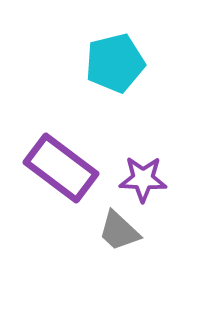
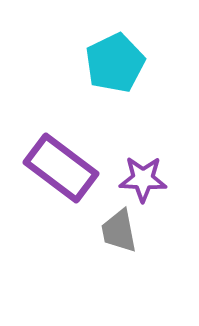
cyan pentagon: rotated 12 degrees counterclockwise
gray trapezoid: rotated 36 degrees clockwise
